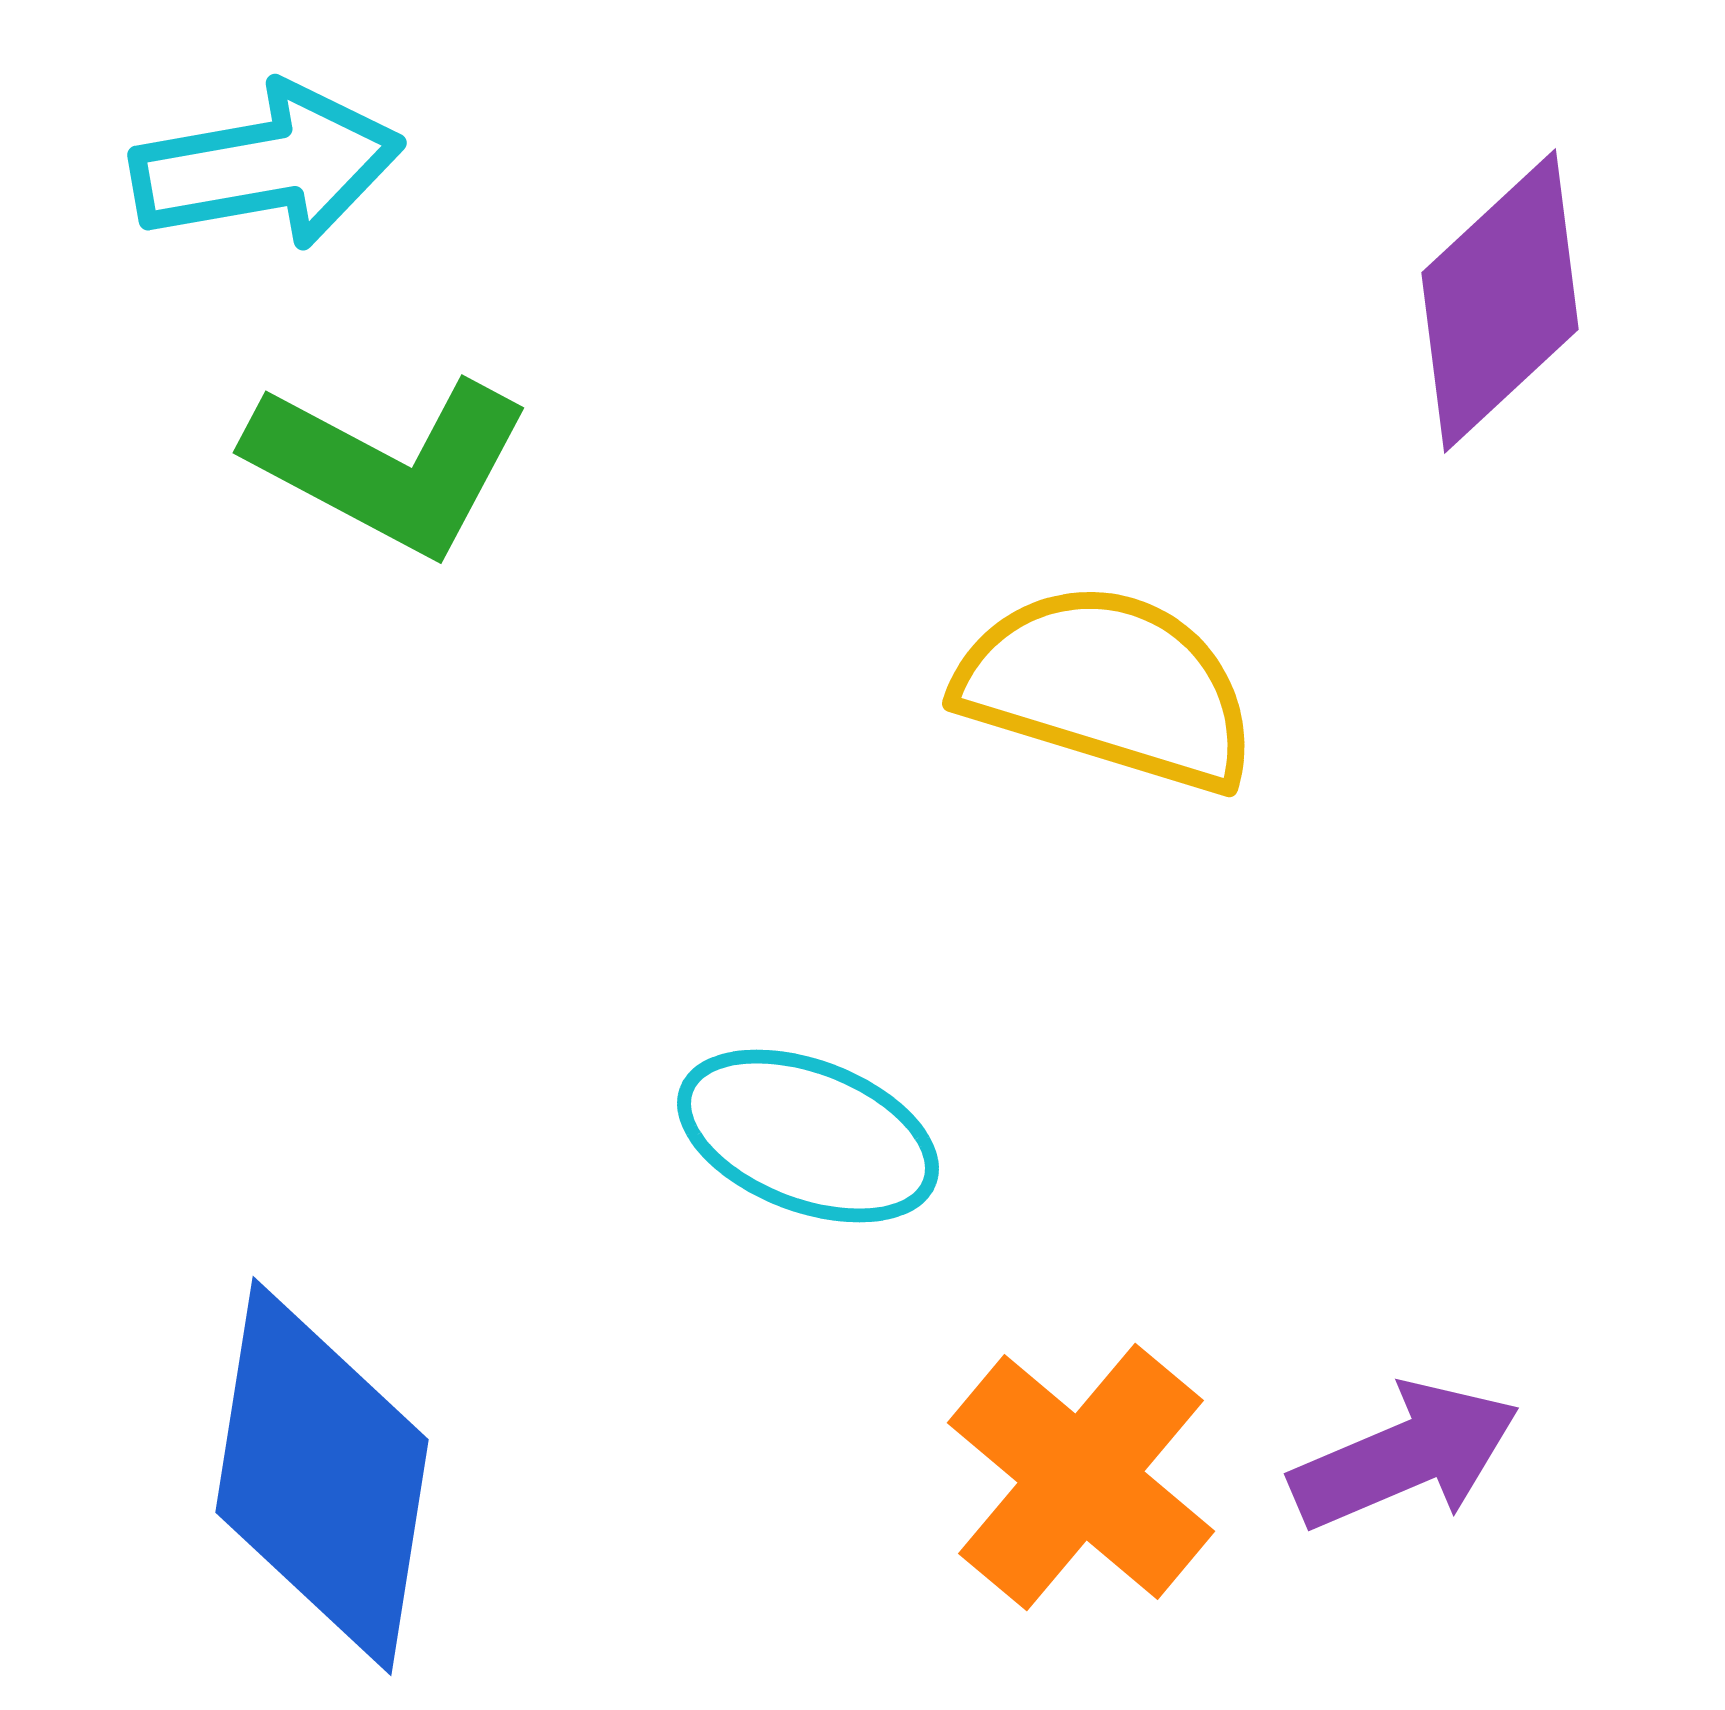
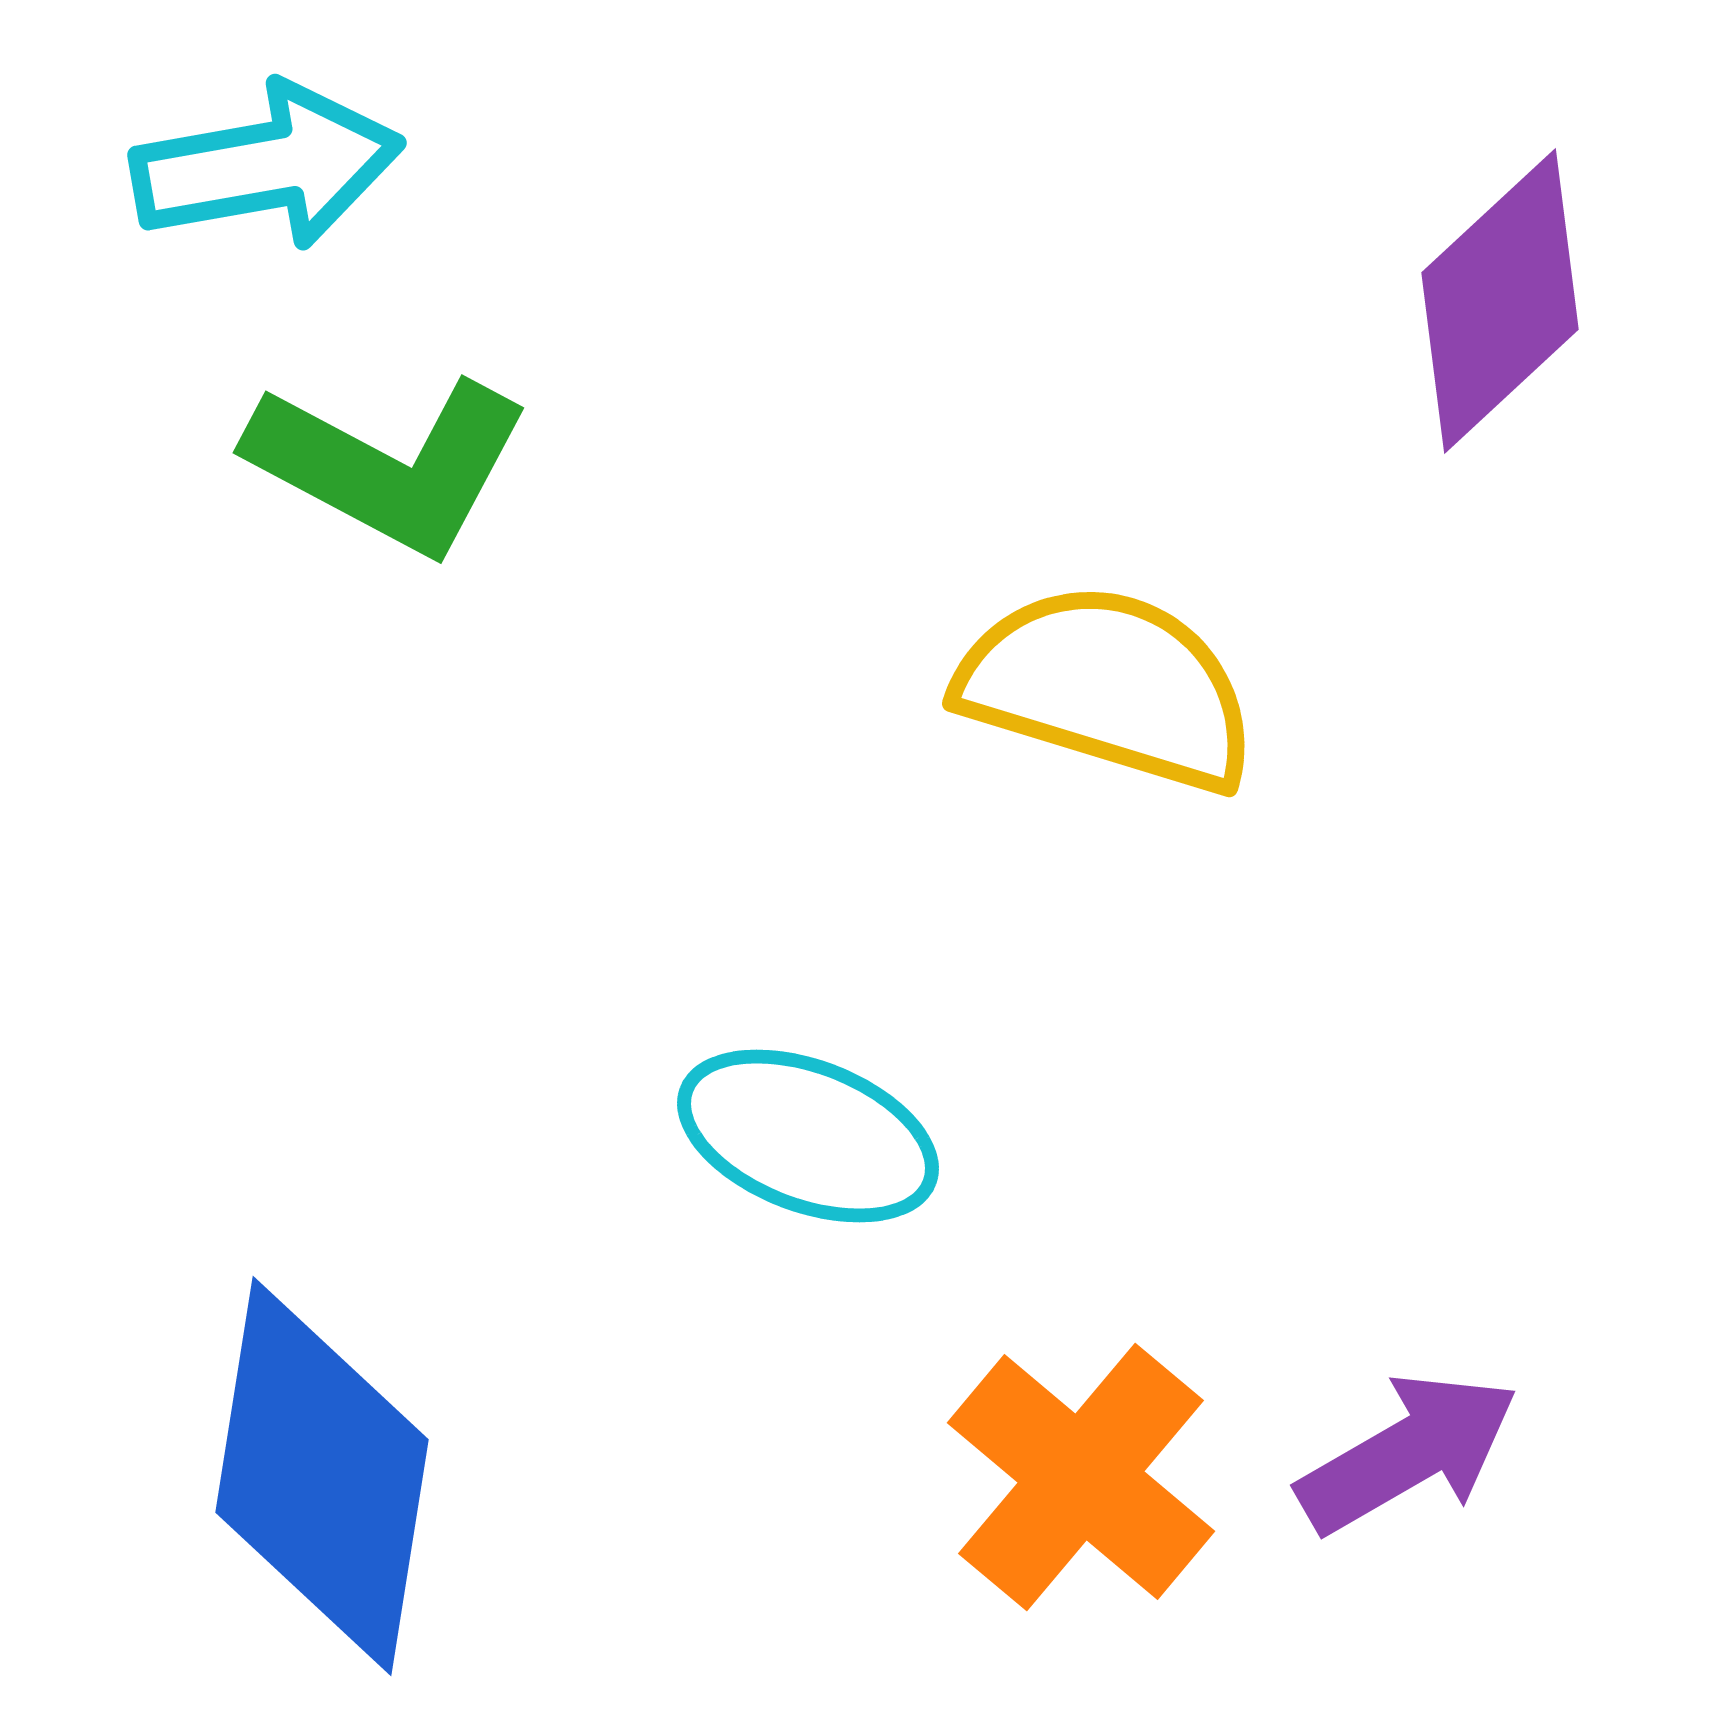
purple arrow: moved 3 px right, 3 px up; rotated 7 degrees counterclockwise
